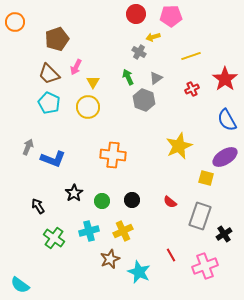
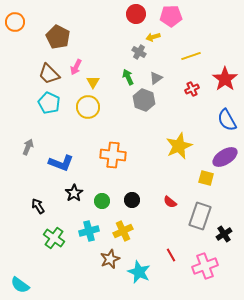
brown pentagon: moved 1 px right, 2 px up; rotated 25 degrees counterclockwise
blue L-shape: moved 8 px right, 4 px down
